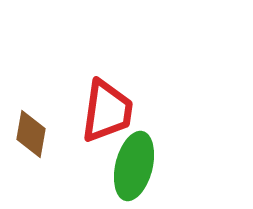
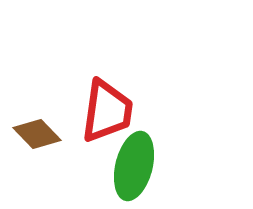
brown diamond: moved 6 px right; rotated 54 degrees counterclockwise
